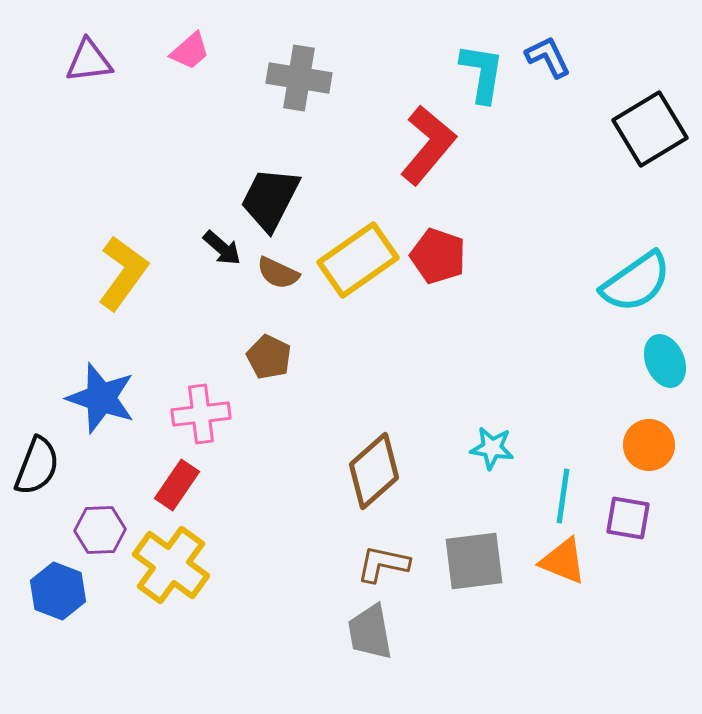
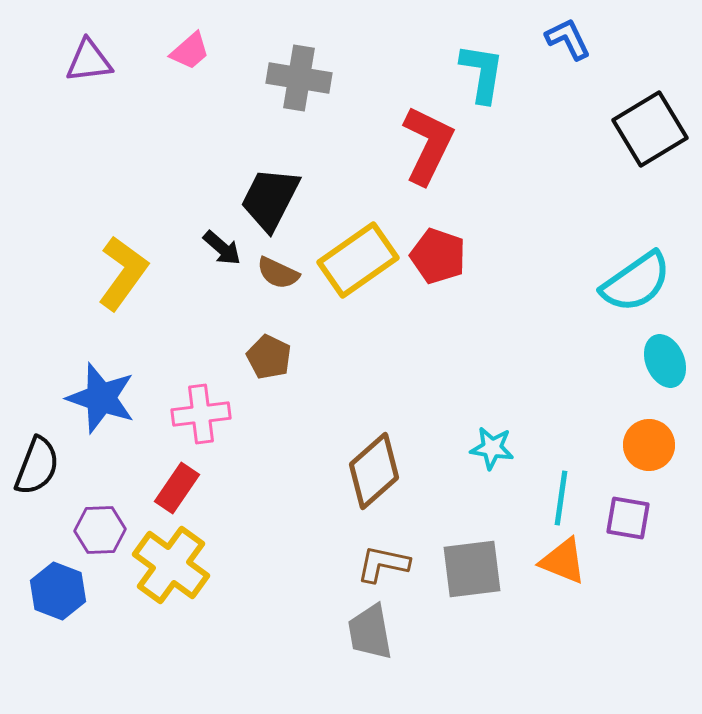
blue L-shape: moved 20 px right, 18 px up
red L-shape: rotated 14 degrees counterclockwise
red rectangle: moved 3 px down
cyan line: moved 2 px left, 2 px down
gray square: moved 2 px left, 8 px down
